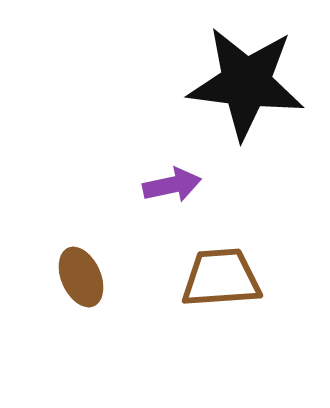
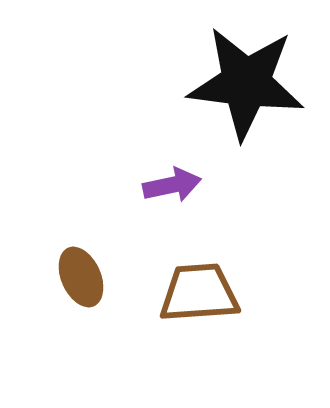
brown trapezoid: moved 22 px left, 15 px down
